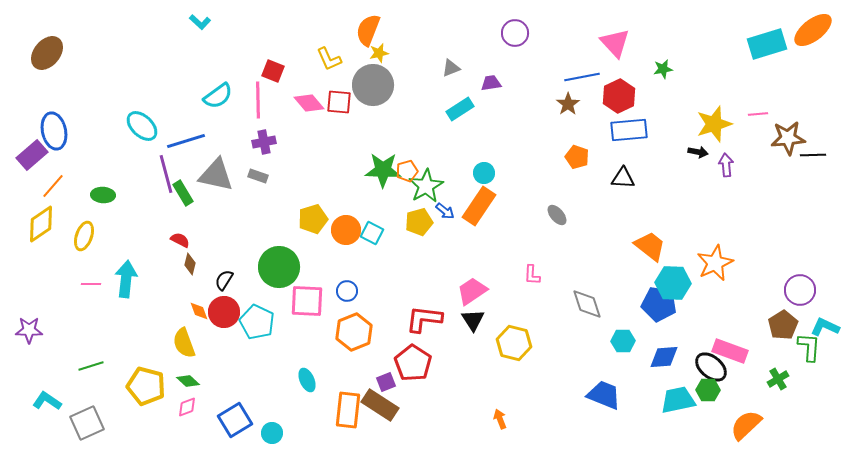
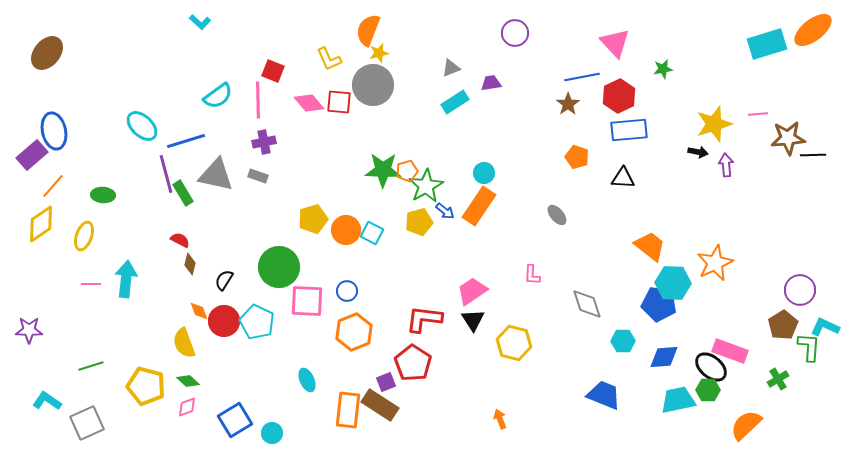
cyan rectangle at (460, 109): moved 5 px left, 7 px up
red circle at (224, 312): moved 9 px down
